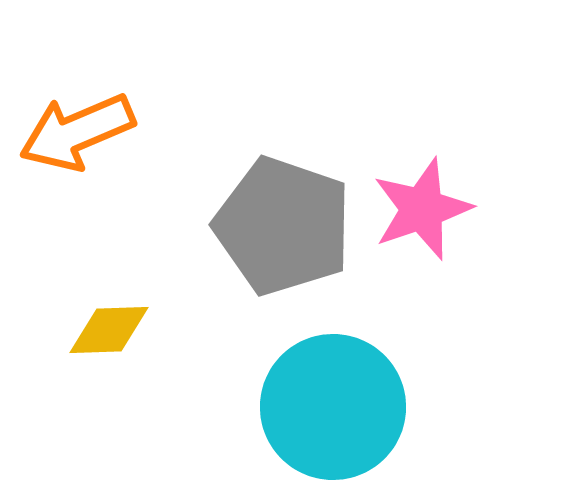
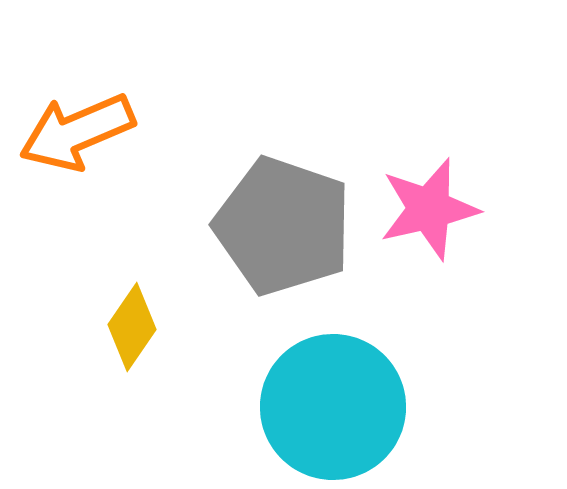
pink star: moved 7 px right; rotated 6 degrees clockwise
yellow diamond: moved 23 px right, 3 px up; rotated 54 degrees counterclockwise
